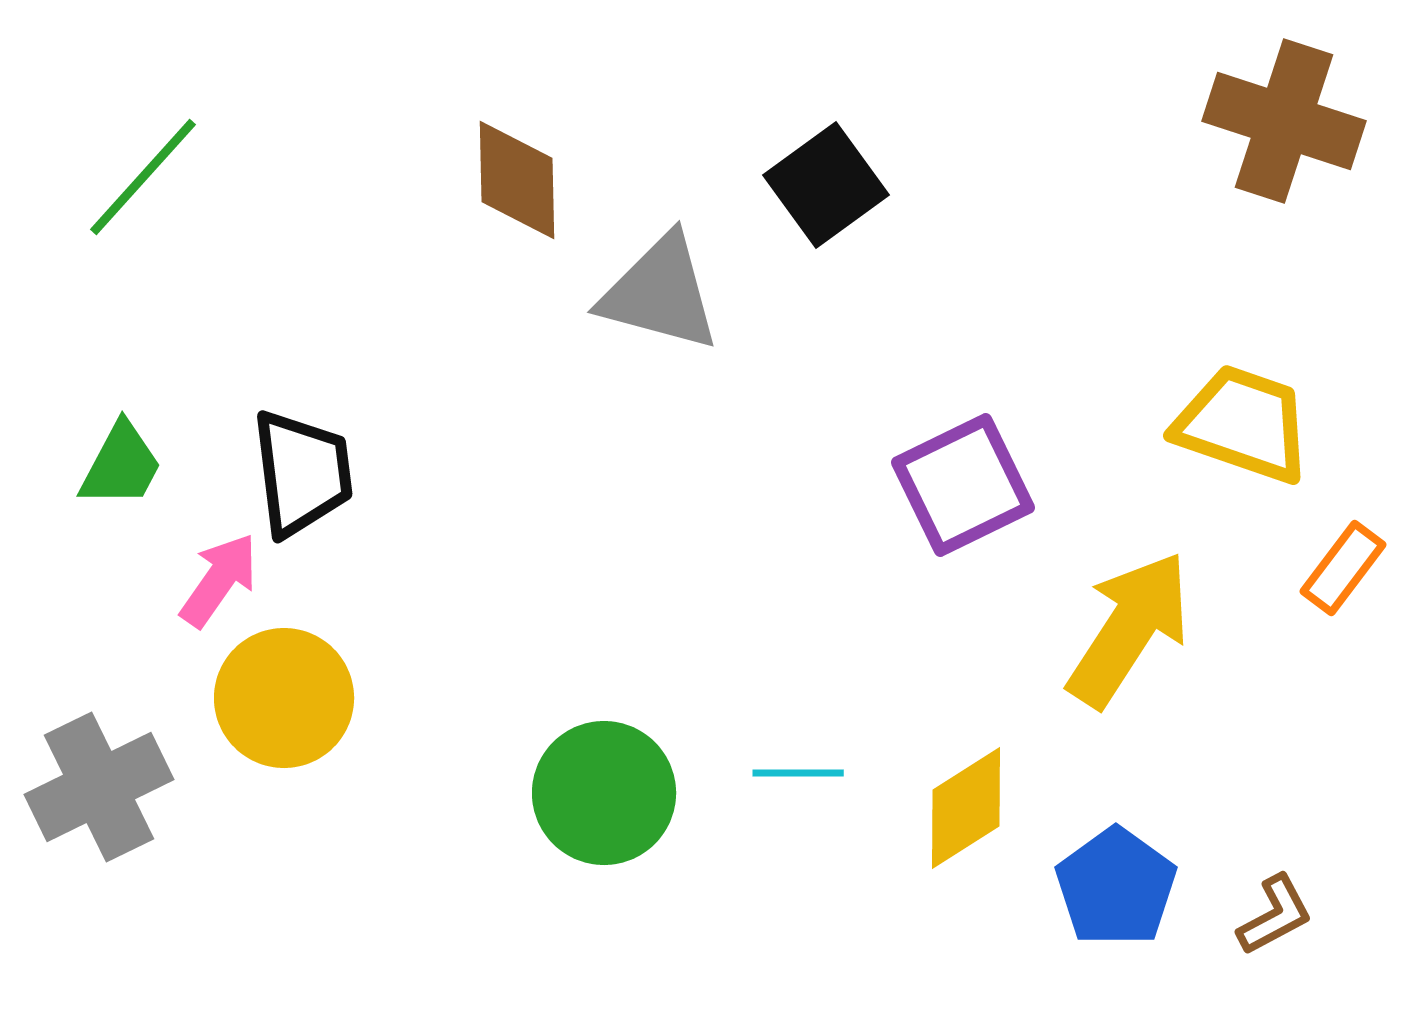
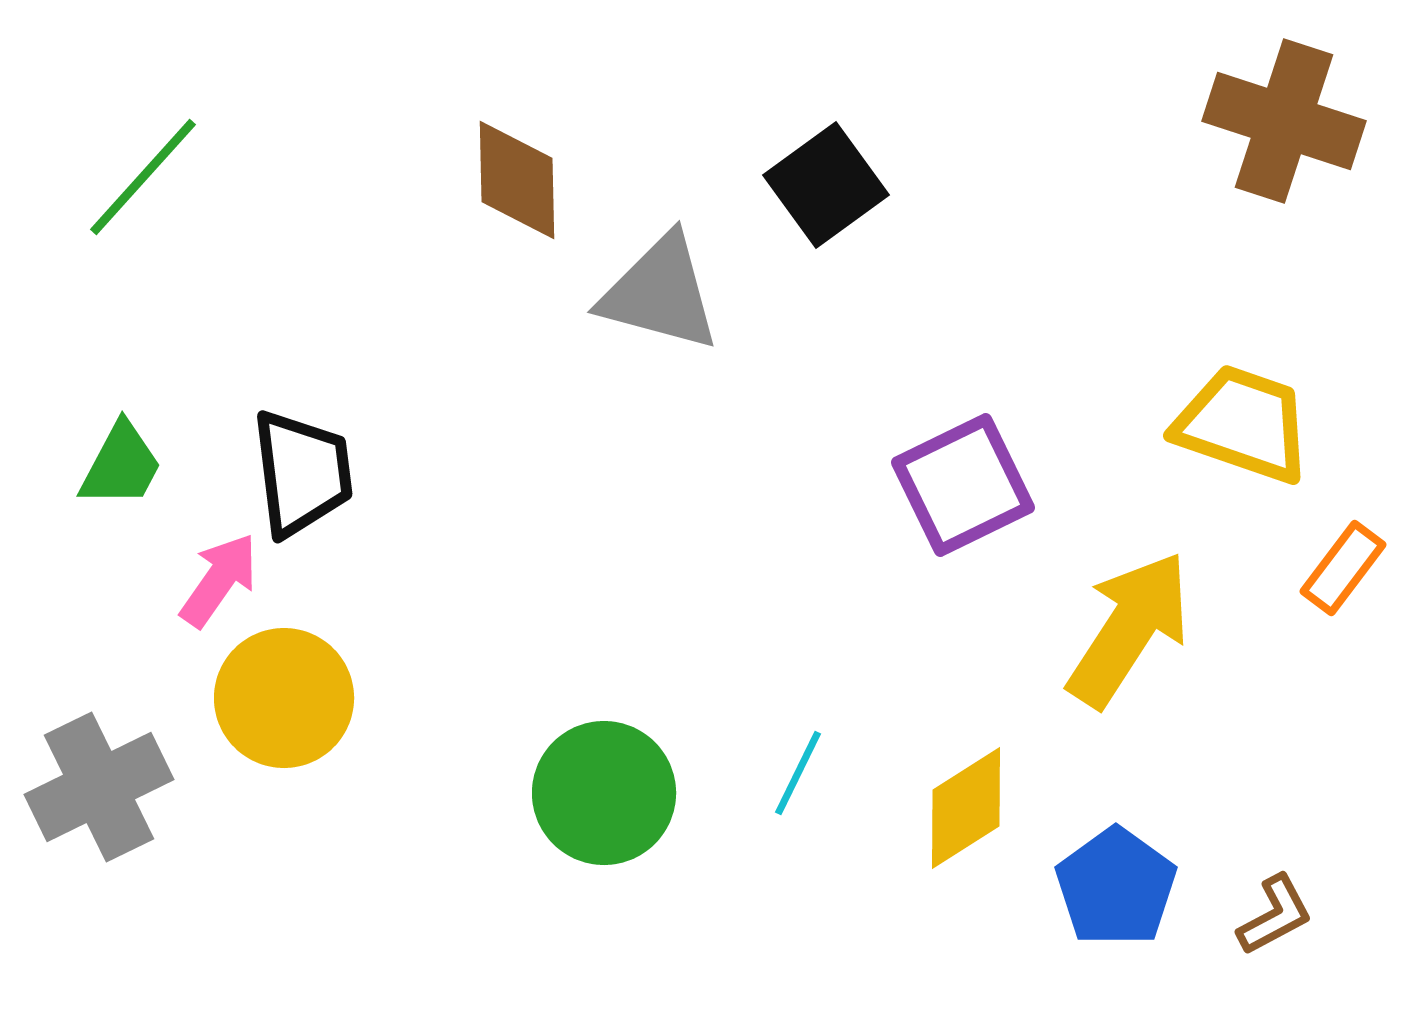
cyan line: rotated 64 degrees counterclockwise
